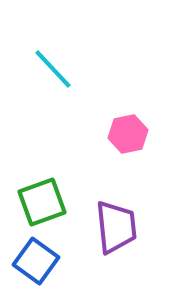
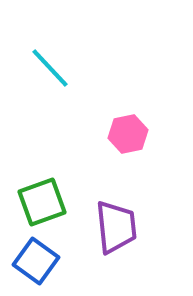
cyan line: moved 3 px left, 1 px up
